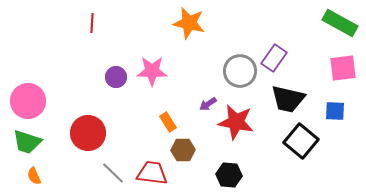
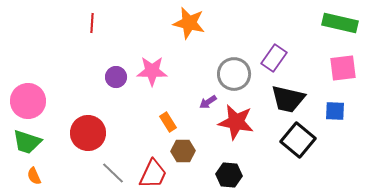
green rectangle: rotated 16 degrees counterclockwise
gray circle: moved 6 px left, 3 px down
purple arrow: moved 2 px up
black square: moved 3 px left, 1 px up
brown hexagon: moved 1 px down
red trapezoid: moved 1 px right, 1 px down; rotated 108 degrees clockwise
